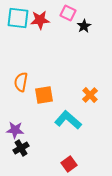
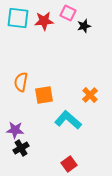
red star: moved 4 px right, 1 px down
black star: rotated 16 degrees clockwise
